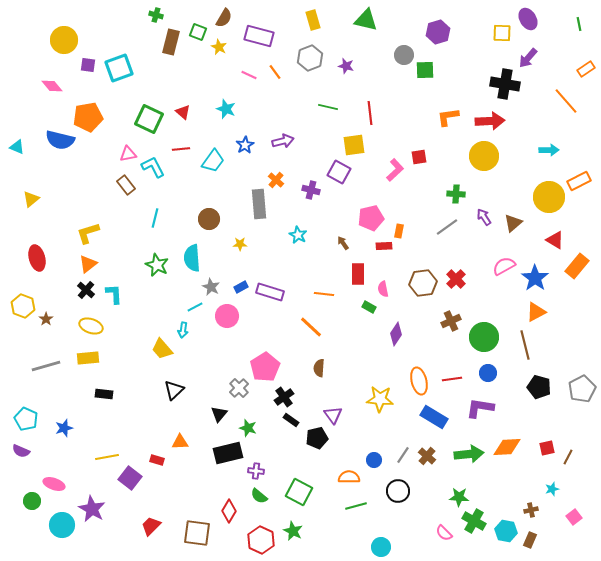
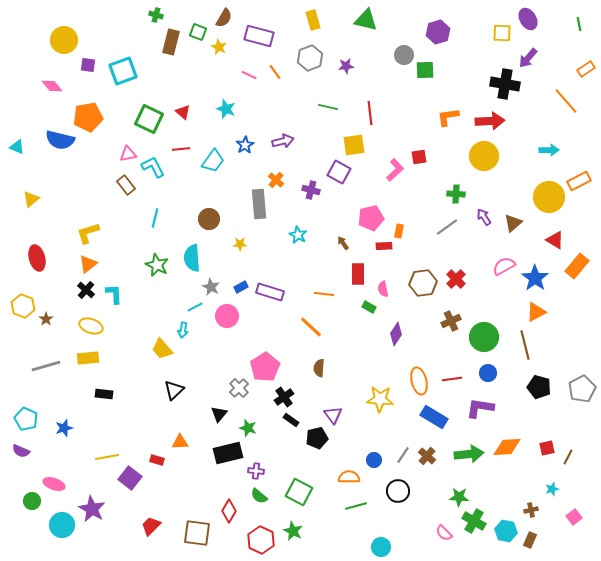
purple star at (346, 66): rotated 21 degrees counterclockwise
cyan square at (119, 68): moved 4 px right, 3 px down
